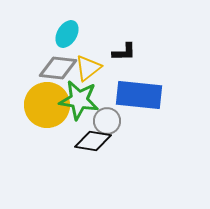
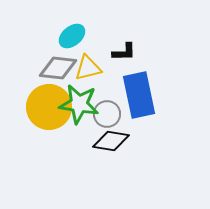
cyan ellipse: moved 5 px right, 2 px down; rotated 20 degrees clockwise
yellow triangle: rotated 24 degrees clockwise
blue rectangle: rotated 72 degrees clockwise
green star: moved 4 px down
yellow circle: moved 2 px right, 2 px down
gray circle: moved 7 px up
black diamond: moved 18 px right
